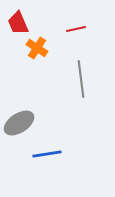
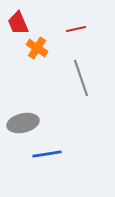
gray line: moved 1 px up; rotated 12 degrees counterclockwise
gray ellipse: moved 4 px right; rotated 20 degrees clockwise
